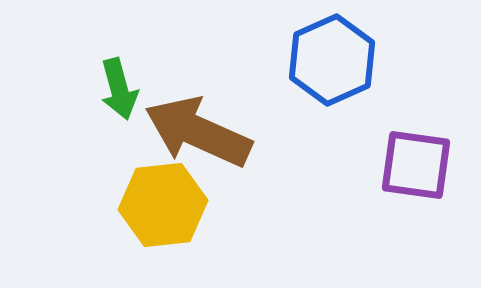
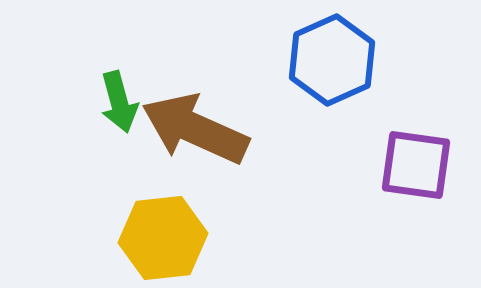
green arrow: moved 13 px down
brown arrow: moved 3 px left, 3 px up
yellow hexagon: moved 33 px down
